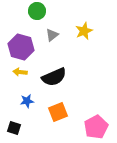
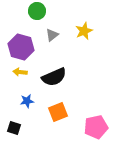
pink pentagon: rotated 15 degrees clockwise
